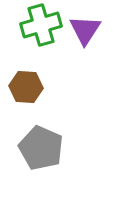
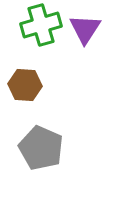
purple triangle: moved 1 px up
brown hexagon: moved 1 px left, 2 px up
